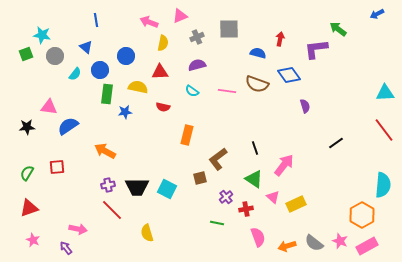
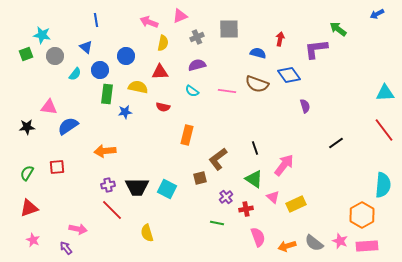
orange arrow at (105, 151): rotated 35 degrees counterclockwise
pink rectangle at (367, 246): rotated 25 degrees clockwise
